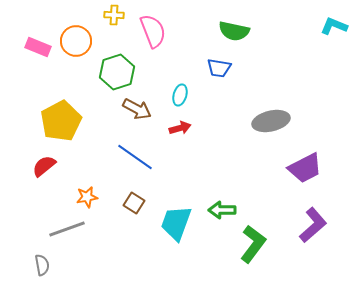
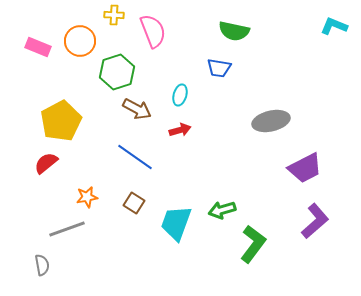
orange circle: moved 4 px right
red arrow: moved 2 px down
red semicircle: moved 2 px right, 3 px up
green arrow: rotated 16 degrees counterclockwise
purple L-shape: moved 2 px right, 4 px up
